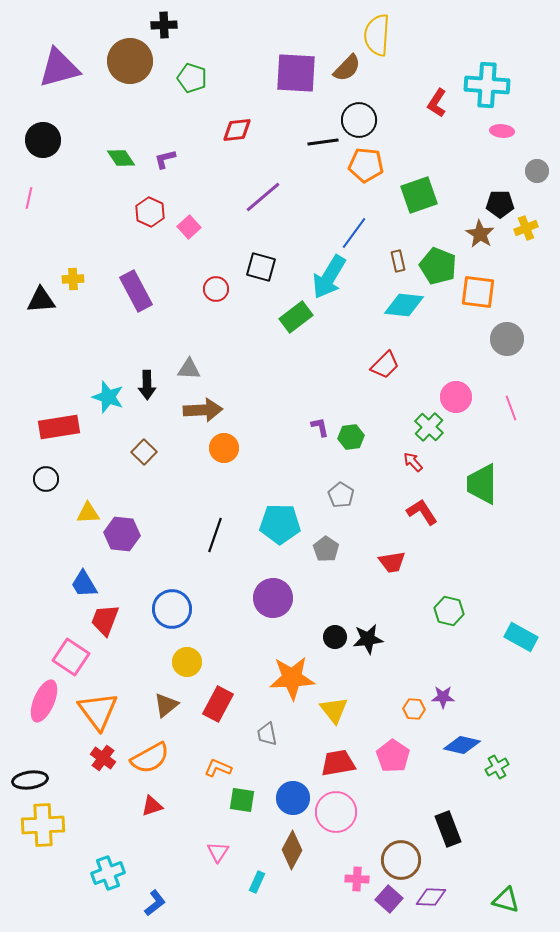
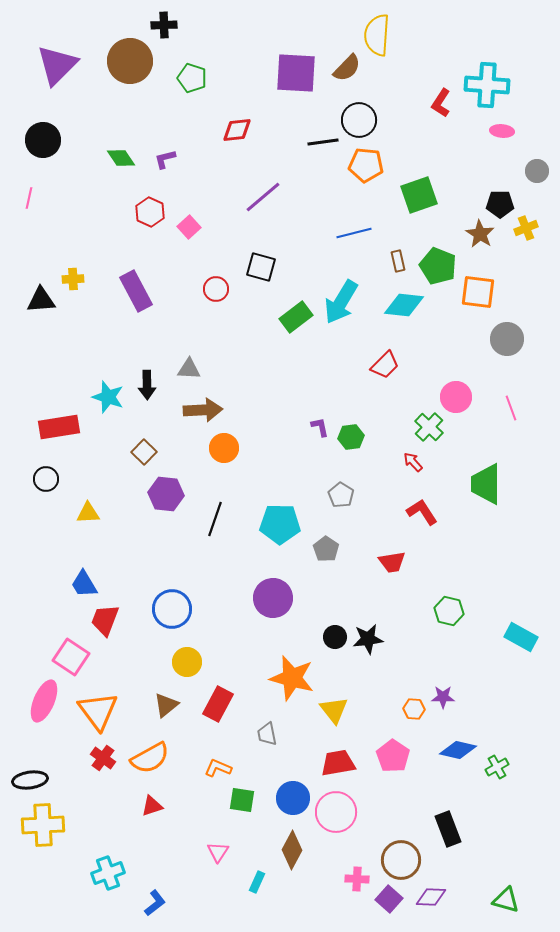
purple triangle at (59, 68): moved 2 px left, 3 px up; rotated 30 degrees counterclockwise
red L-shape at (437, 103): moved 4 px right
blue line at (354, 233): rotated 40 degrees clockwise
cyan arrow at (329, 277): moved 12 px right, 25 px down
green trapezoid at (482, 484): moved 4 px right
purple hexagon at (122, 534): moved 44 px right, 40 px up
black line at (215, 535): moved 16 px up
orange star at (292, 678): rotated 18 degrees clockwise
blue diamond at (462, 745): moved 4 px left, 5 px down
